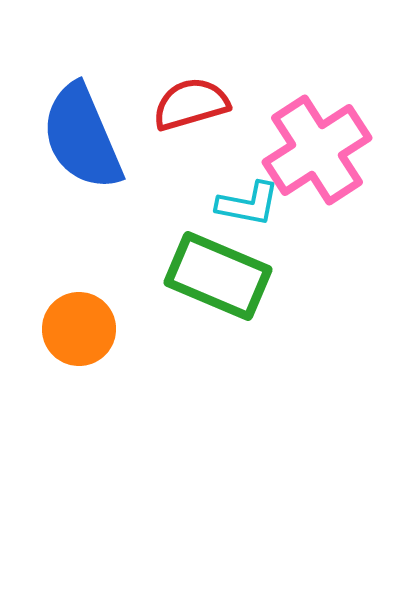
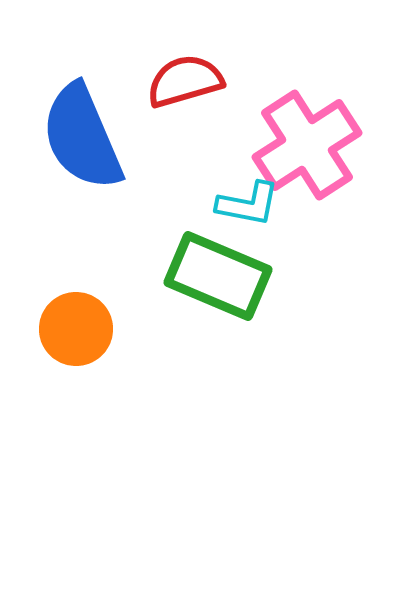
red semicircle: moved 6 px left, 23 px up
pink cross: moved 10 px left, 5 px up
orange circle: moved 3 px left
